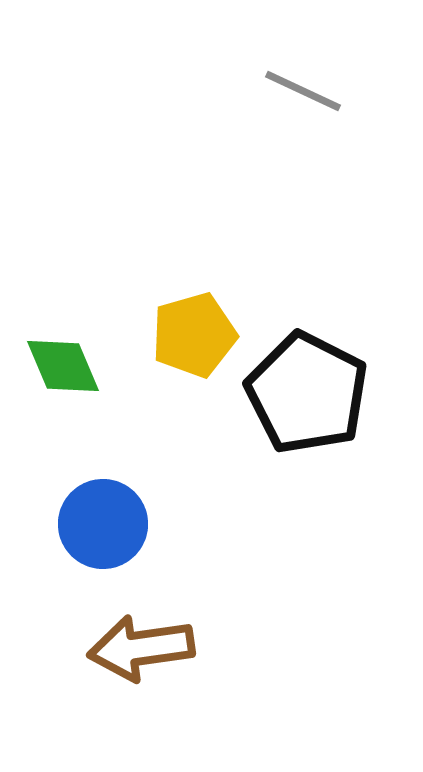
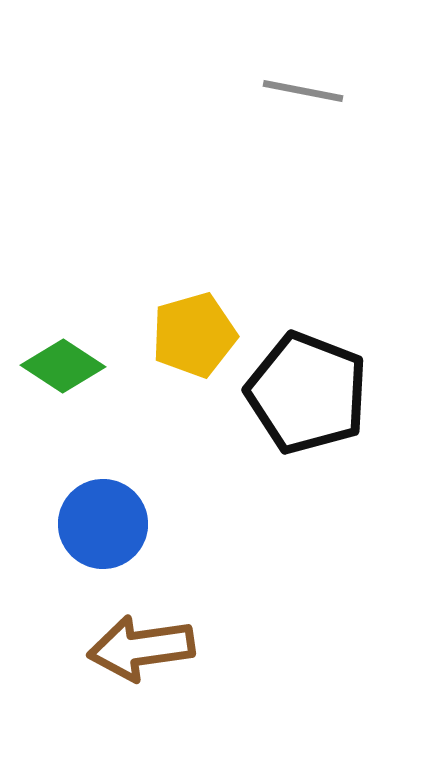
gray line: rotated 14 degrees counterclockwise
green diamond: rotated 34 degrees counterclockwise
black pentagon: rotated 6 degrees counterclockwise
